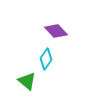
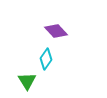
green triangle: rotated 18 degrees clockwise
